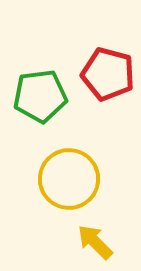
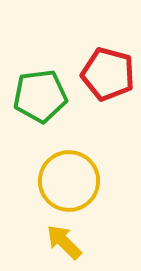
yellow circle: moved 2 px down
yellow arrow: moved 31 px left
